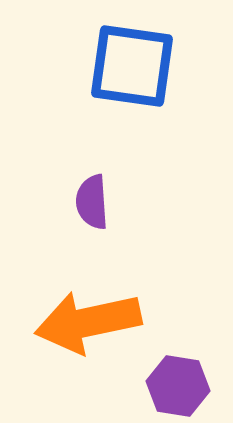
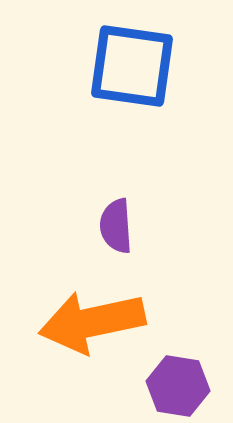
purple semicircle: moved 24 px right, 24 px down
orange arrow: moved 4 px right
